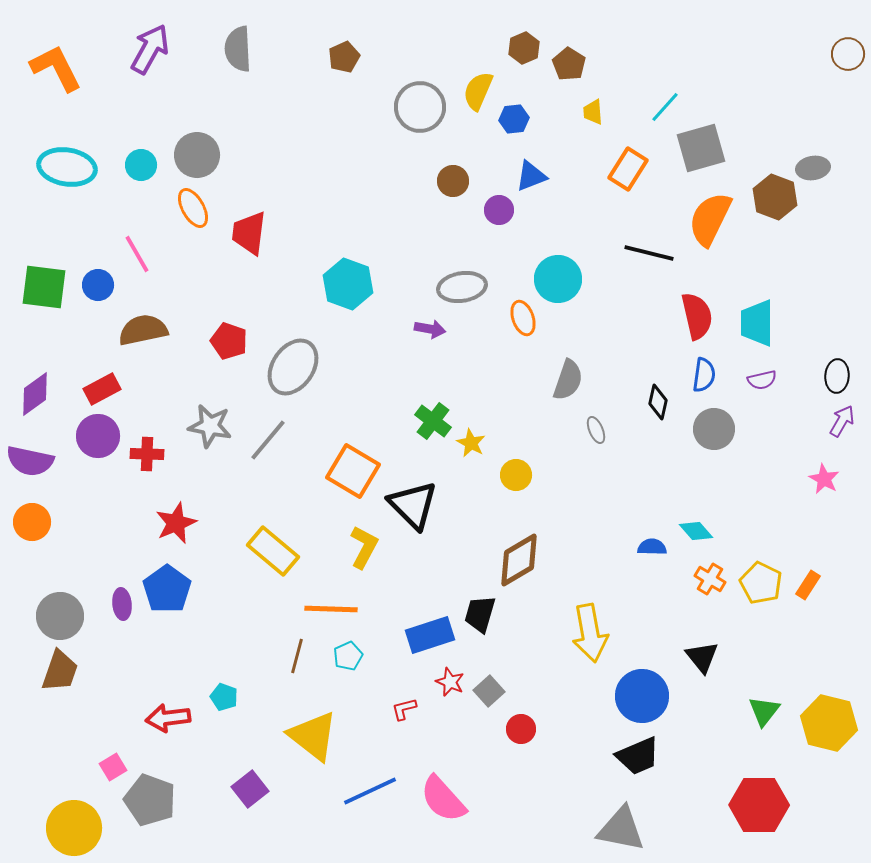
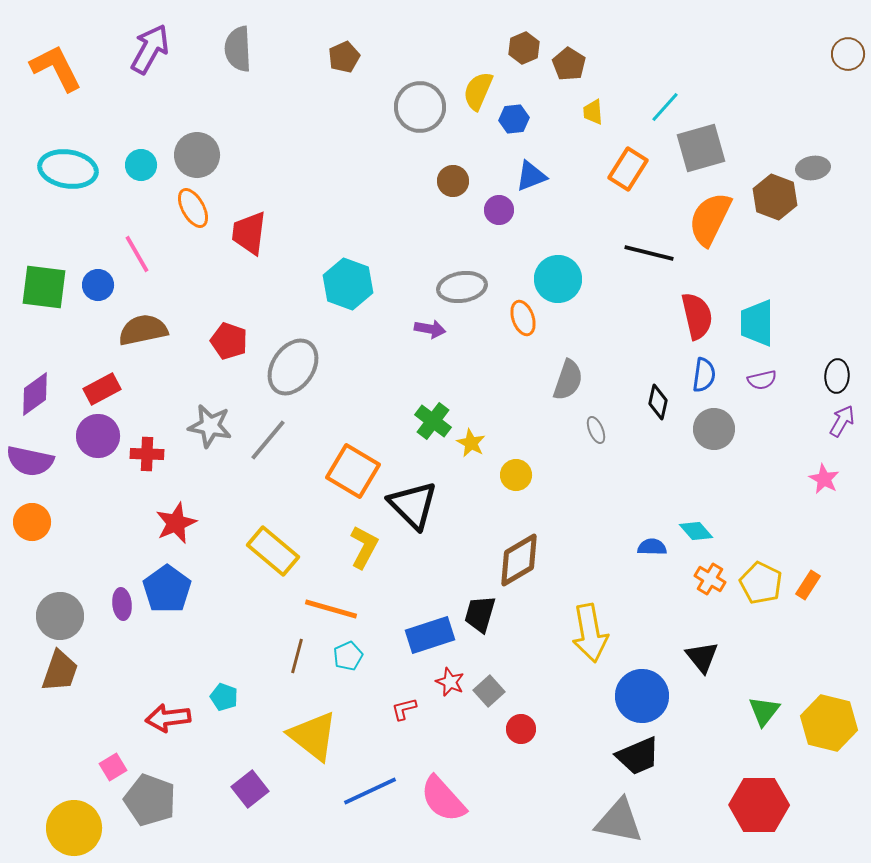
cyan ellipse at (67, 167): moved 1 px right, 2 px down
orange line at (331, 609): rotated 14 degrees clockwise
gray triangle at (621, 829): moved 2 px left, 8 px up
